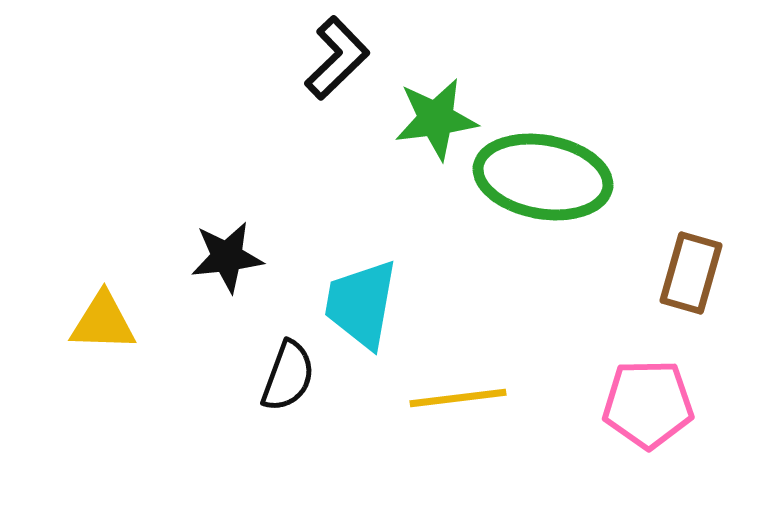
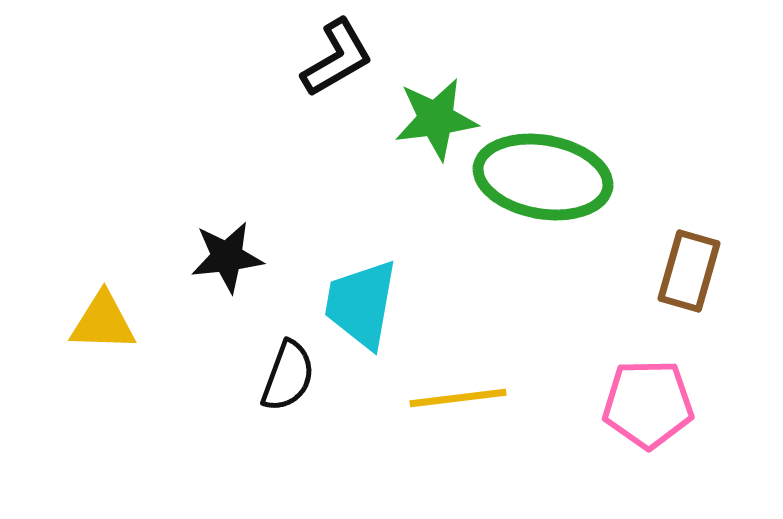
black L-shape: rotated 14 degrees clockwise
brown rectangle: moved 2 px left, 2 px up
